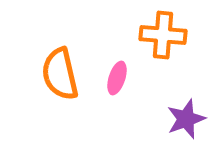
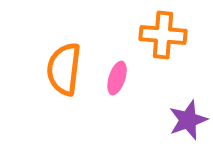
orange semicircle: moved 4 px right, 5 px up; rotated 20 degrees clockwise
purple star: moved 2 px right, 1 px down
